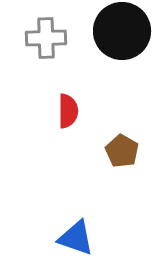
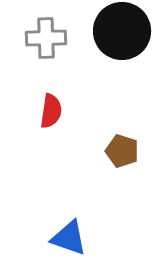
red semicircle: moved 17 px left; rotated 8 degrees clockwise
brown pentagon: rotated 12 degrees counterclockwise
blue triangle: moved 7 px left
